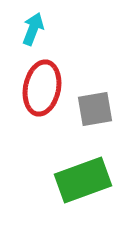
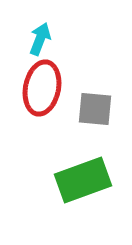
cyan arrow: moved 7 px right, 10 px down
gray square: rotated 15 degrees clockwise
